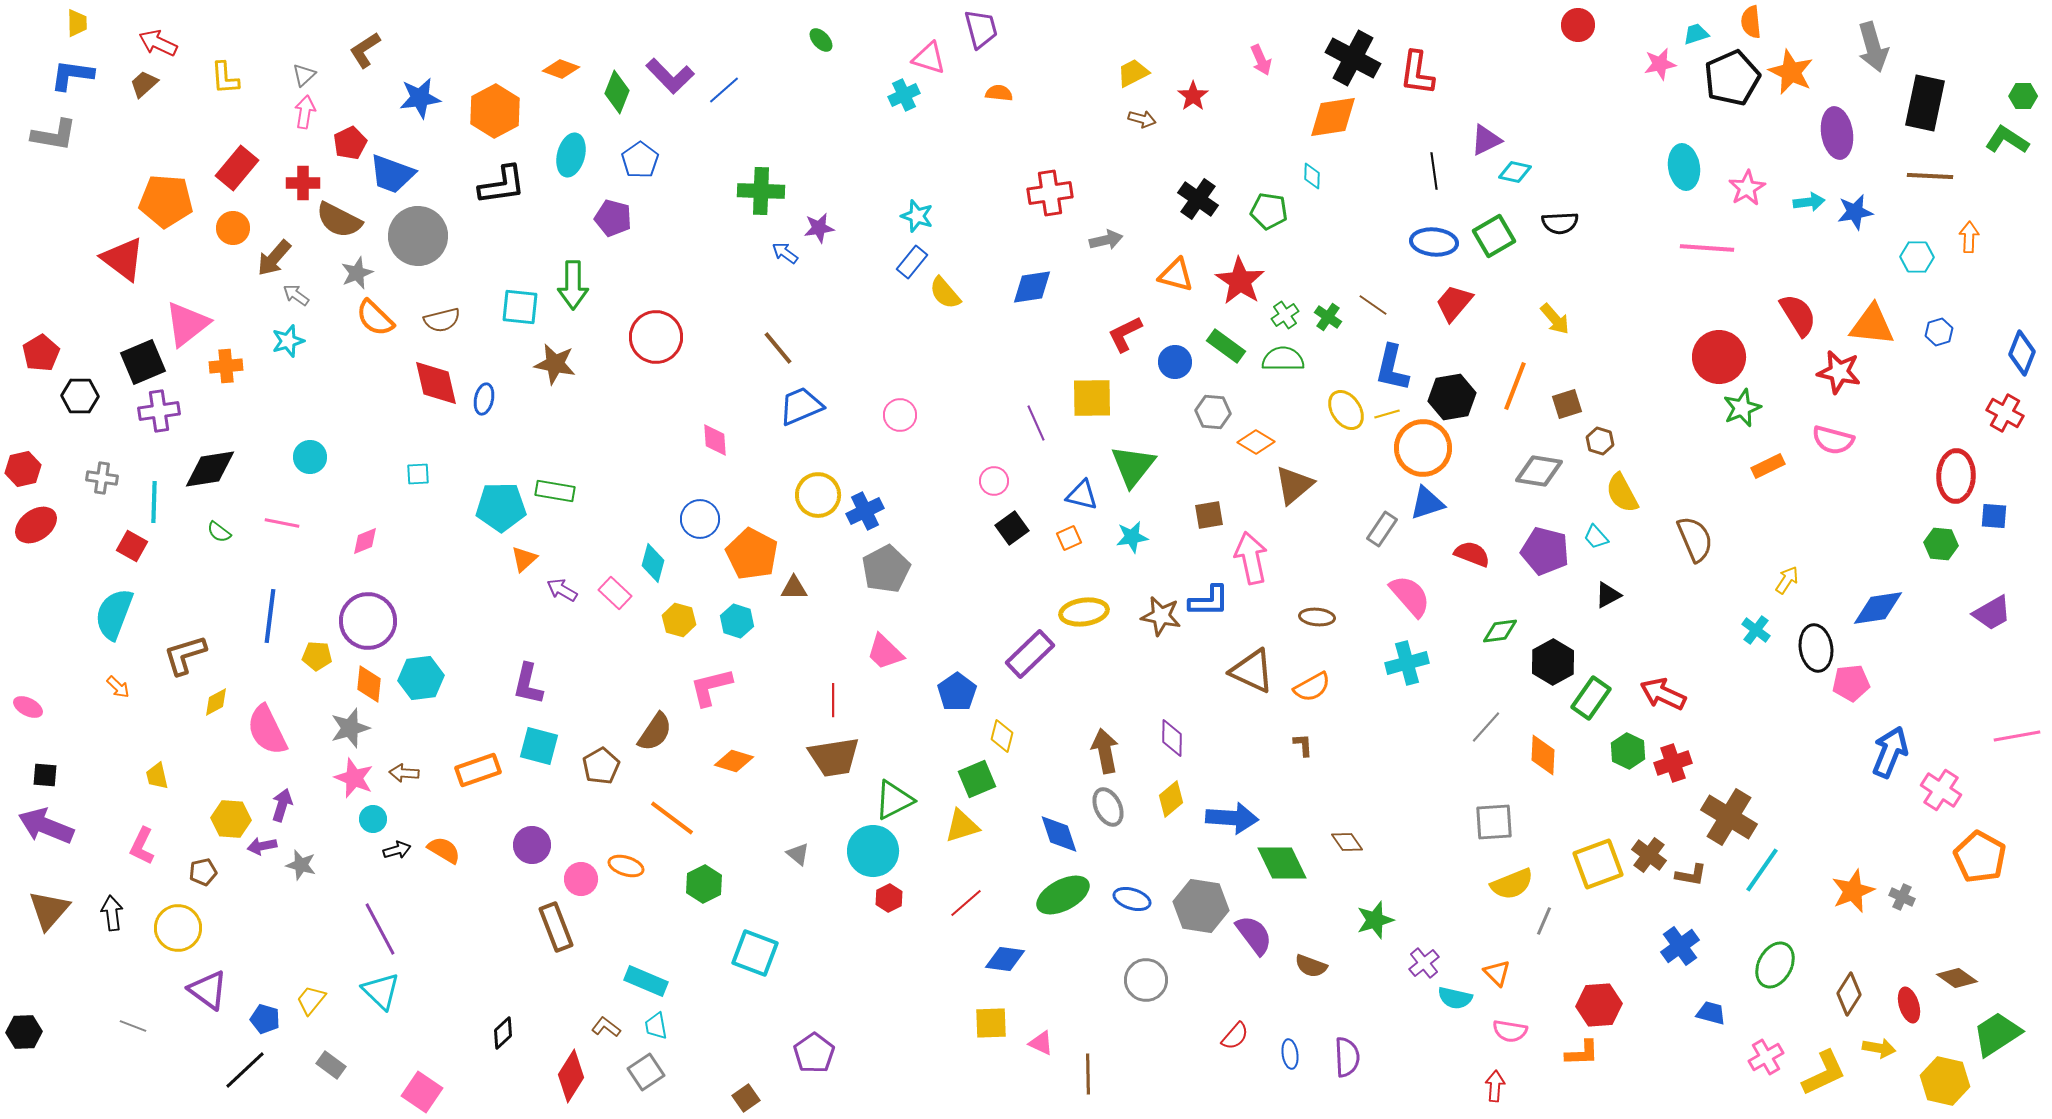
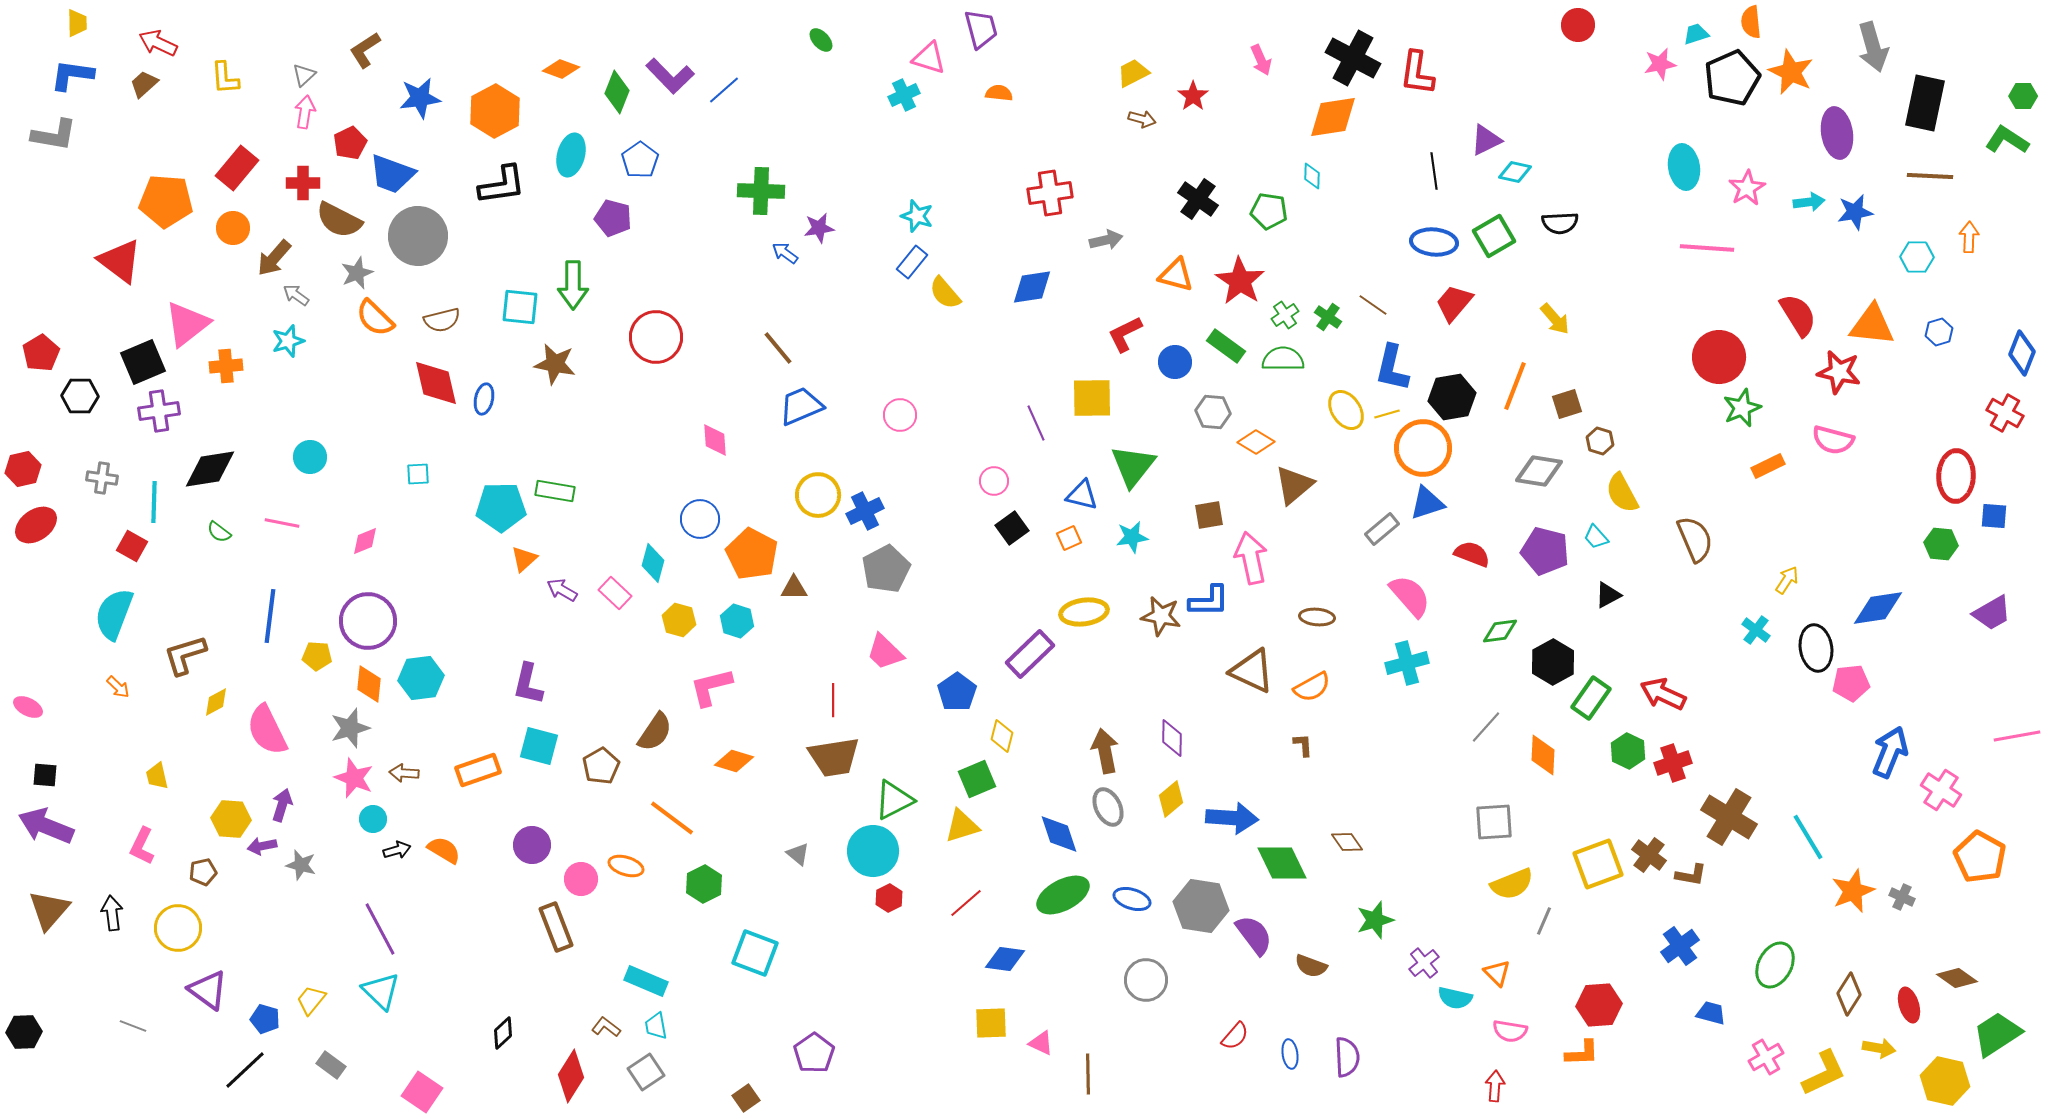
red triangle at (123, 259): moved 3 px left, 2 px down
gray rectangle at (1382, 529): rotated 16 degrees clockwise
cyan line at (1762, 870): moved 46 px right, 33 px up; rotated 66 degrees counterclockwise
